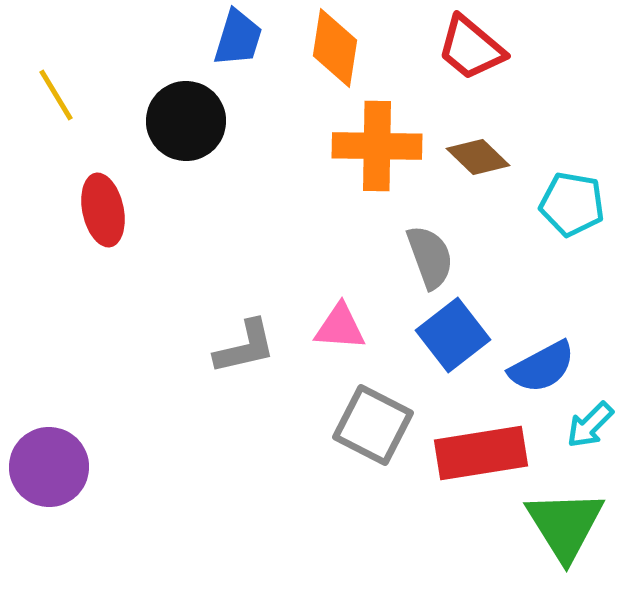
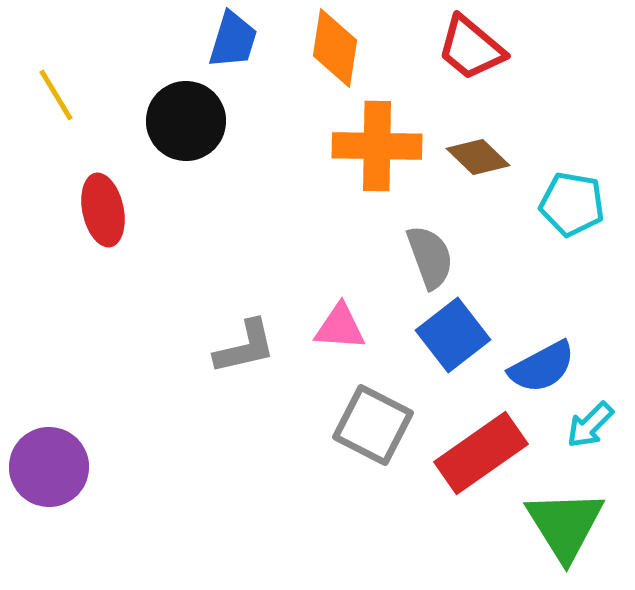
blue trapezoid: moved 5 px left, 2 px down
red rectangle: rotated 26 degrees counterclockwise
